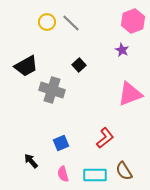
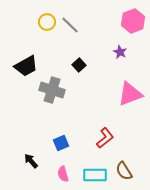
gray line: moved 1 px left, 2 px down
purple star: moved 2 px left, 2 px down
